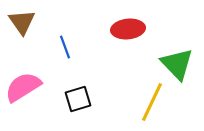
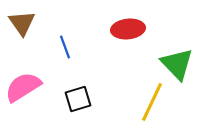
brown triangle: moved 1 px down
